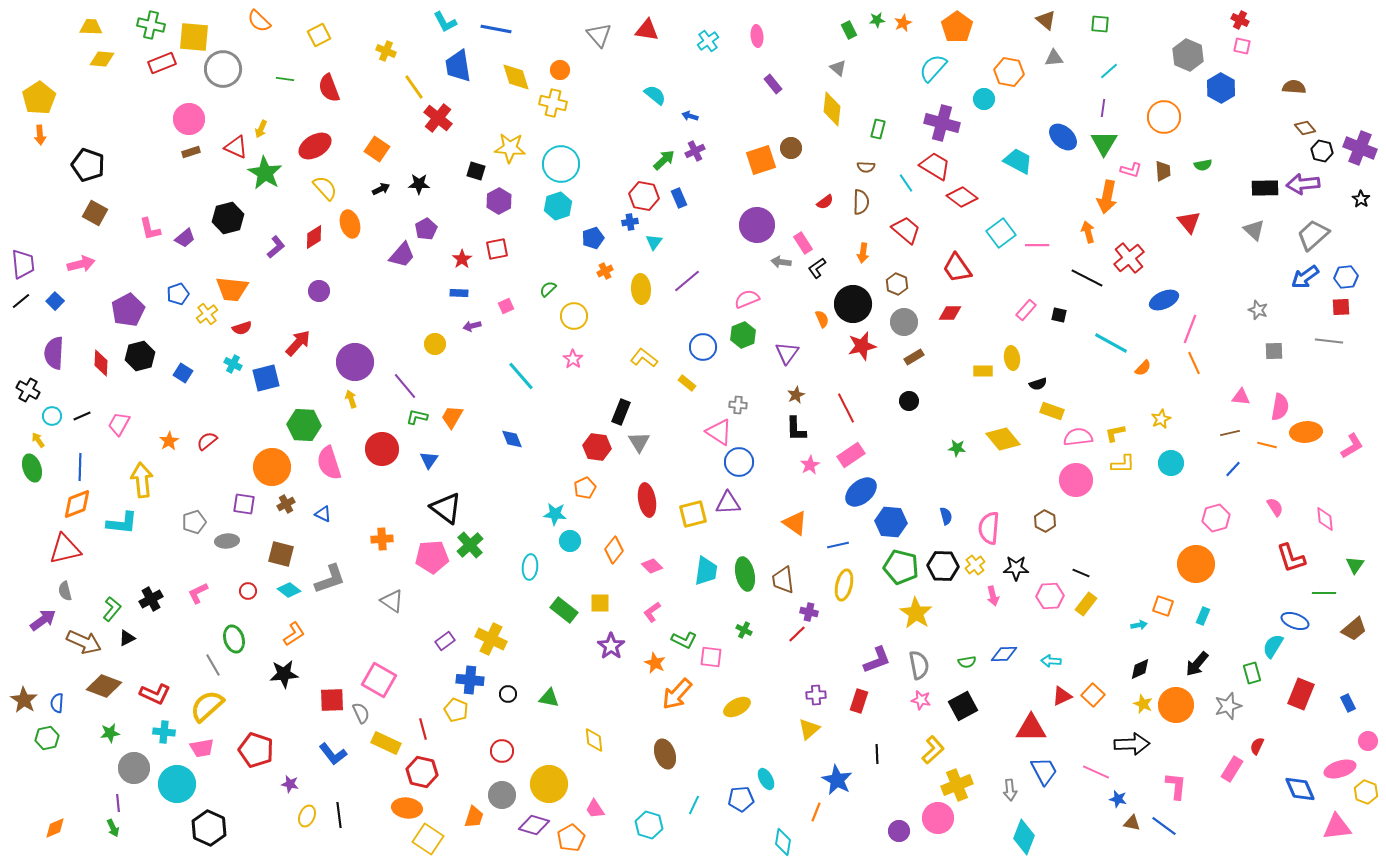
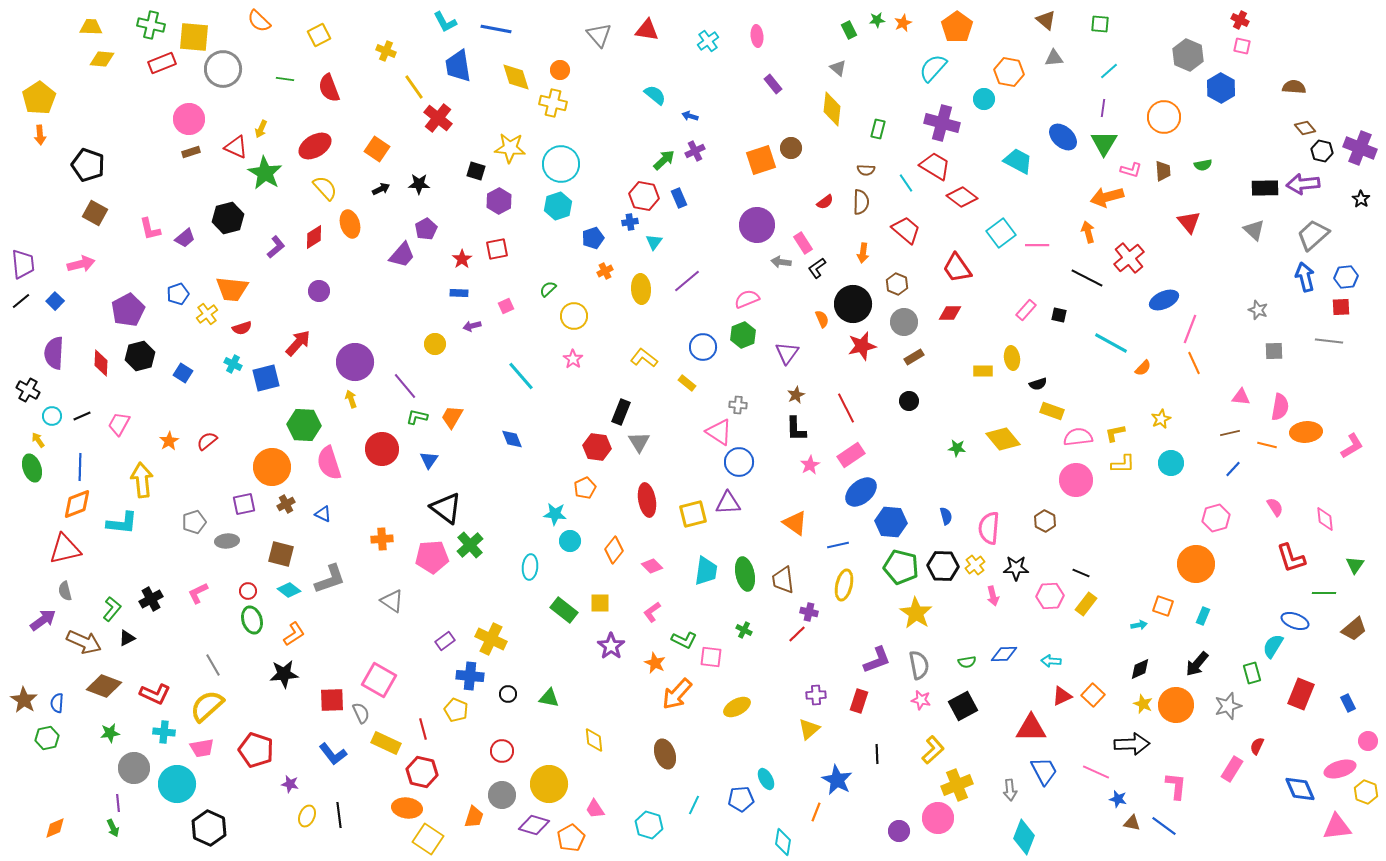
brown semicircle at (866, 167): moved 3 px down
orange arrow at (1107, 197): rotated 64 degrees clockwise
blue arrow at (1305, 277): rotated 112 degrees clockwise
purple square at (244, 504): rotated 20 degrees counterclockwise
green ellipse at (234, 639): moved 18 px right, 19 px up
blue cross at (470, 680): moved 4 px up
